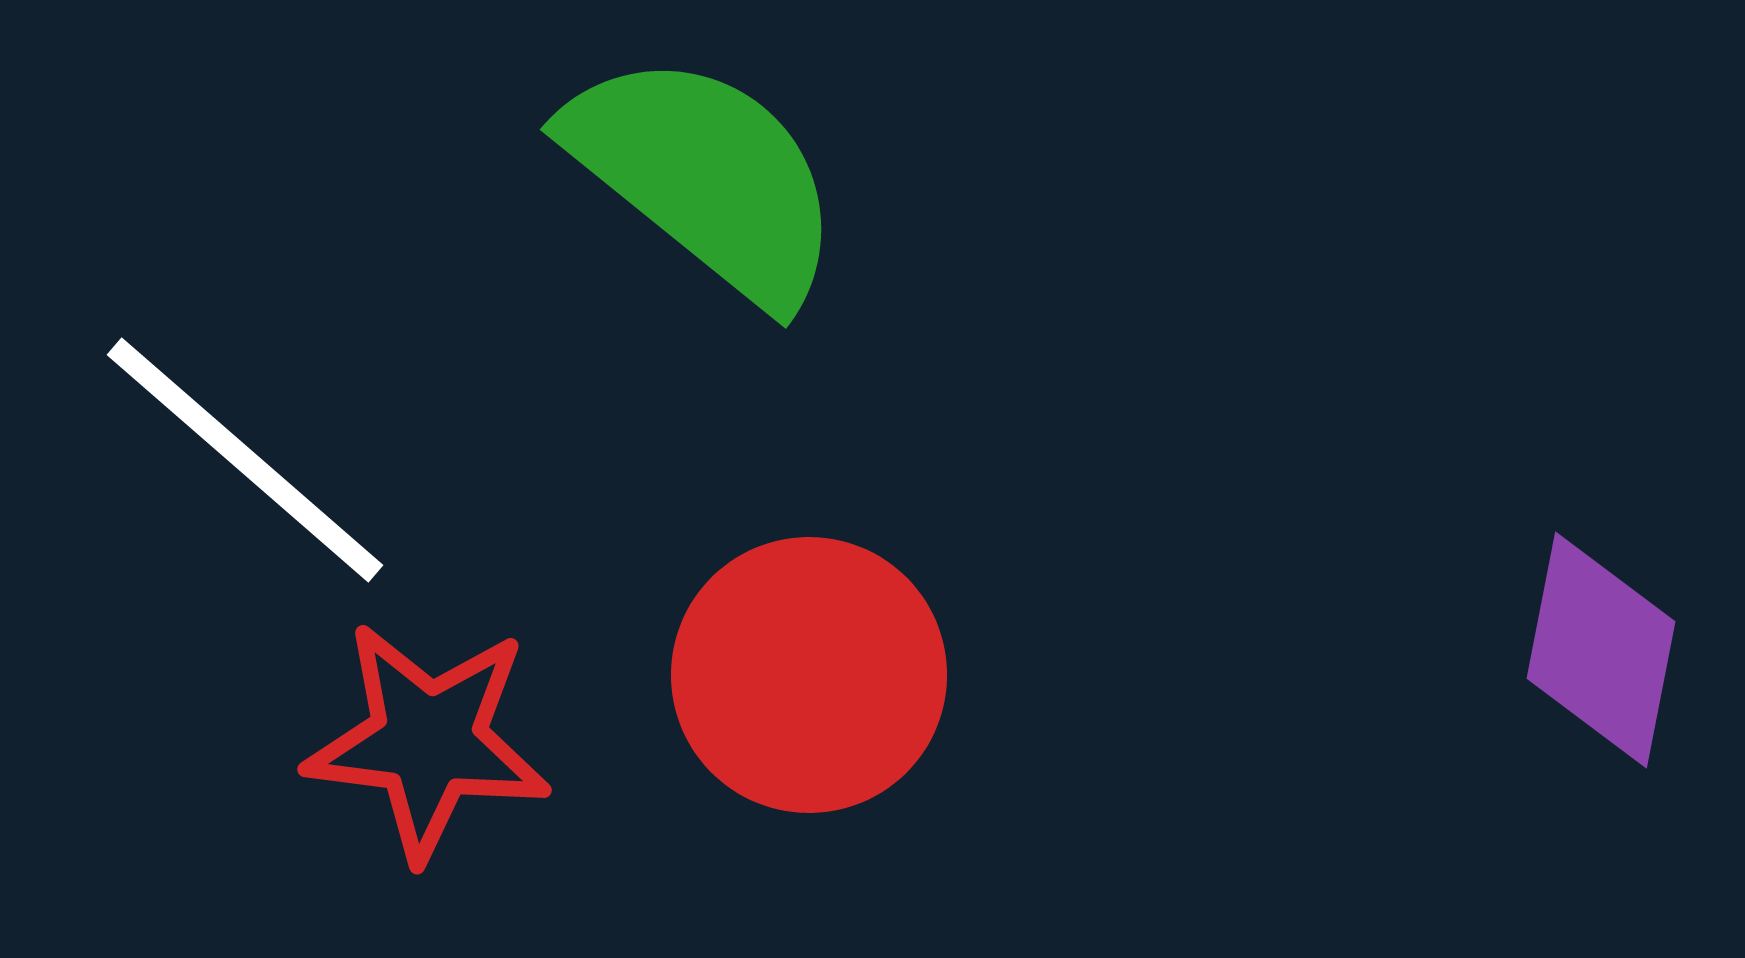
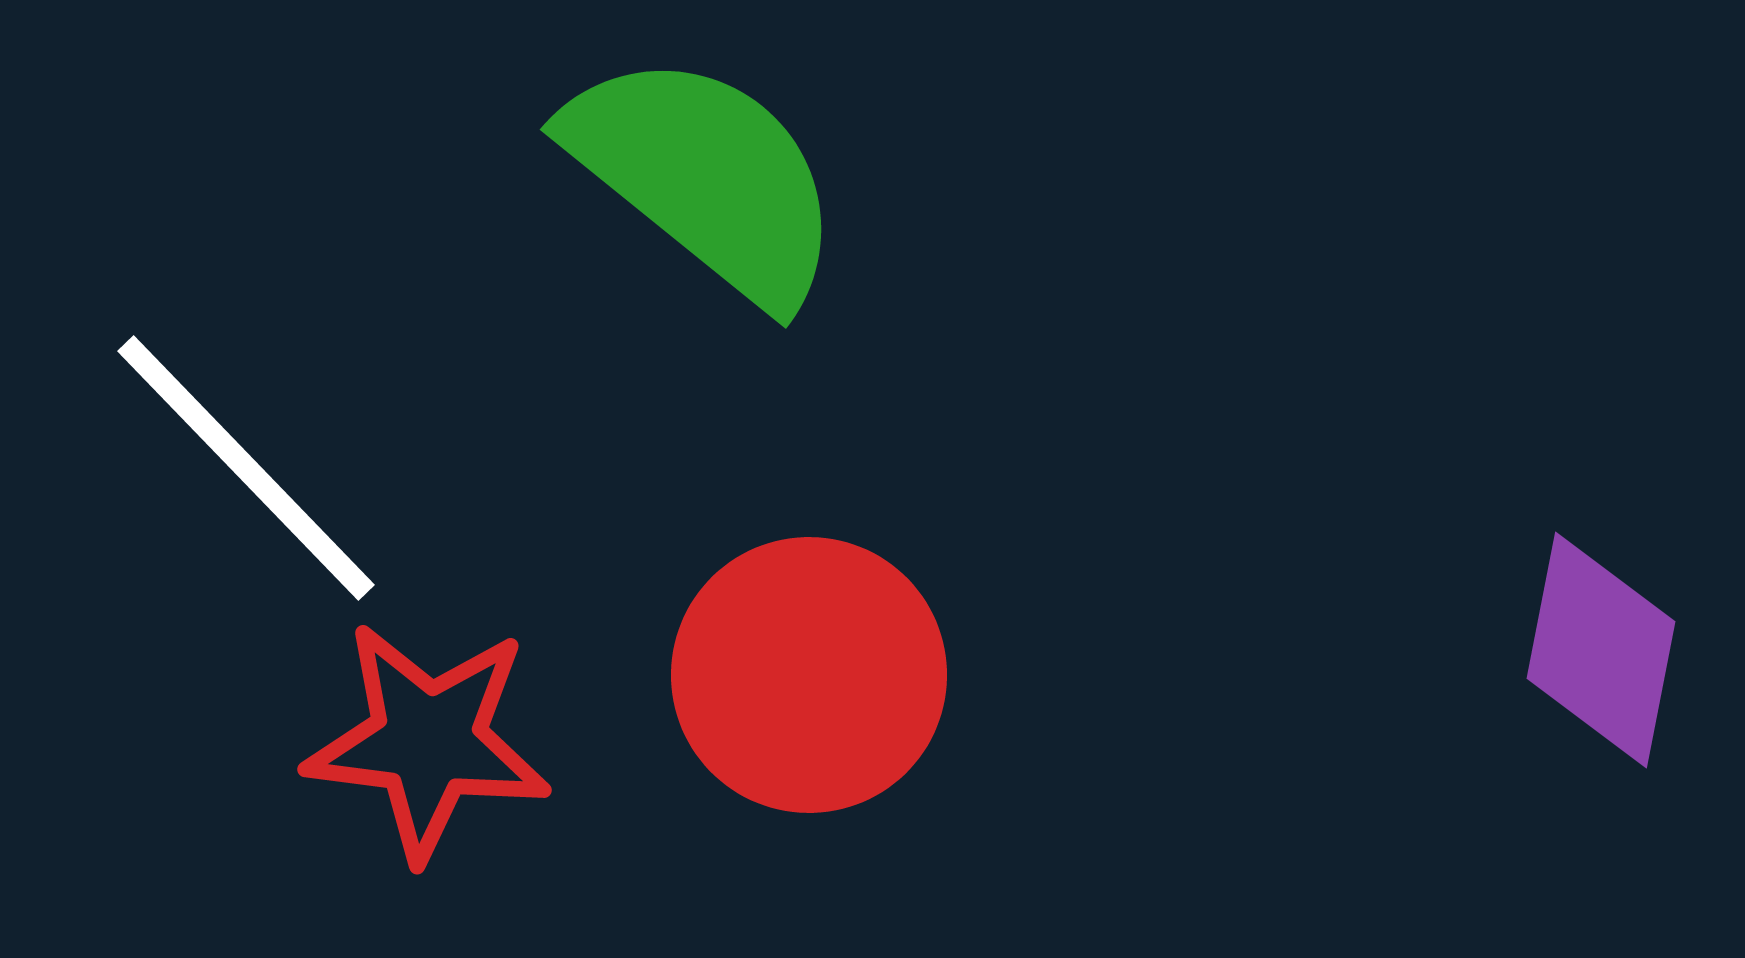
white line: moved 1 px right, 8 px down; rotated 5 degrees clockwise
